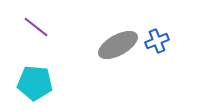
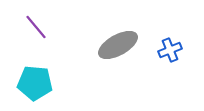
purple line: rotated 12 degrees clockwise
blue cross: moved 13 px right, 9 px down
